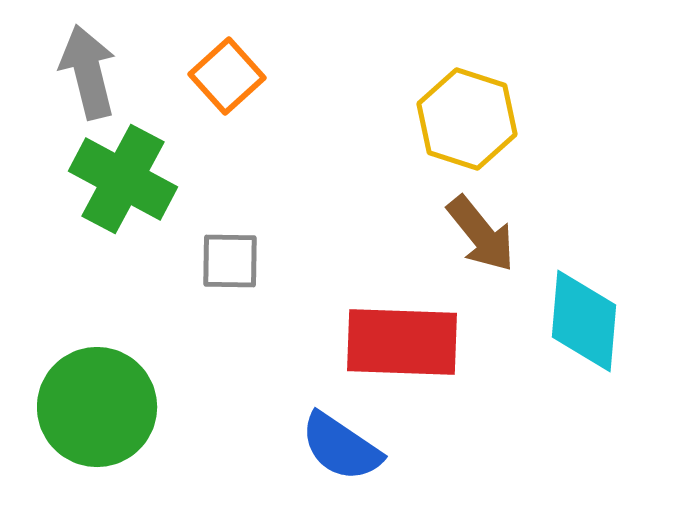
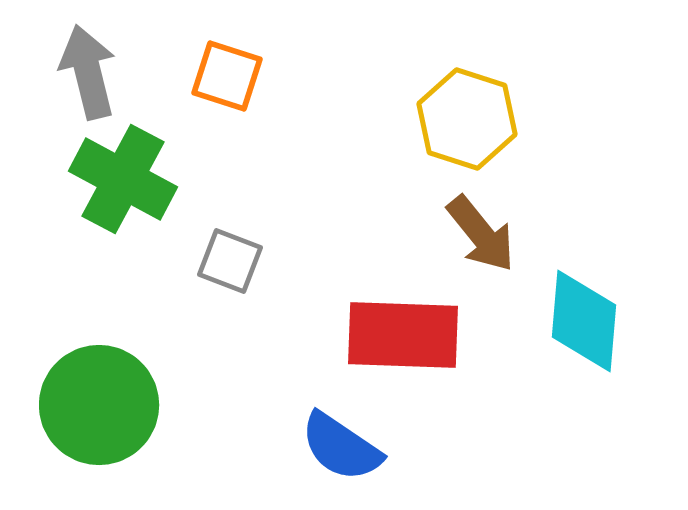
orange square: rotated 30 degrees counterclockwise
gray square: rotated 20 degrees clockwise
red rectangle: moved 1 px right, 7 px up
green circle: moved 2 px right, 2 px up
